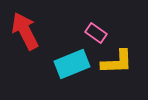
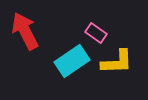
cyan rectangle: moved 3 px up; rotated 12 degrees counterclockwise
